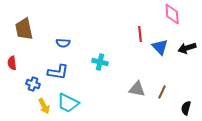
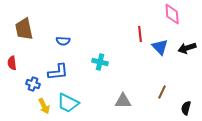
blue semicircle: moved 2 px up
blue L-shape: rotated 15 degrees counterclockwise
gray triangle: moved 14 px left, 12 px down; rotated 12 degrees counterclockwise
